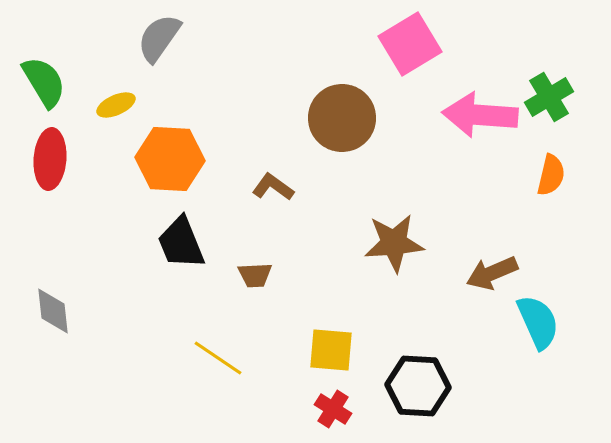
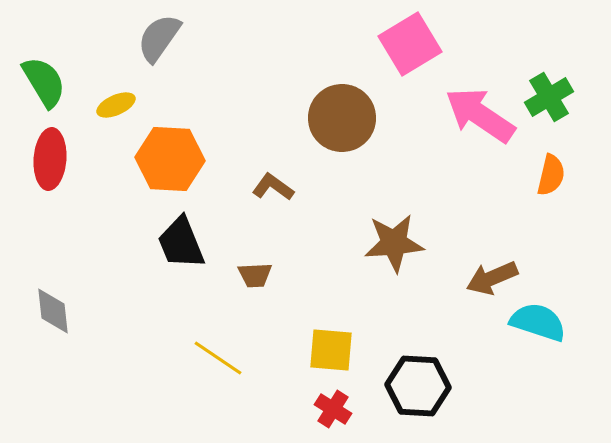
pink arrow: rotated 30 degrees clockwise
brown arrow: moved 5 px down
cyan semicircle: rotated 48 degrees counterclockwise
